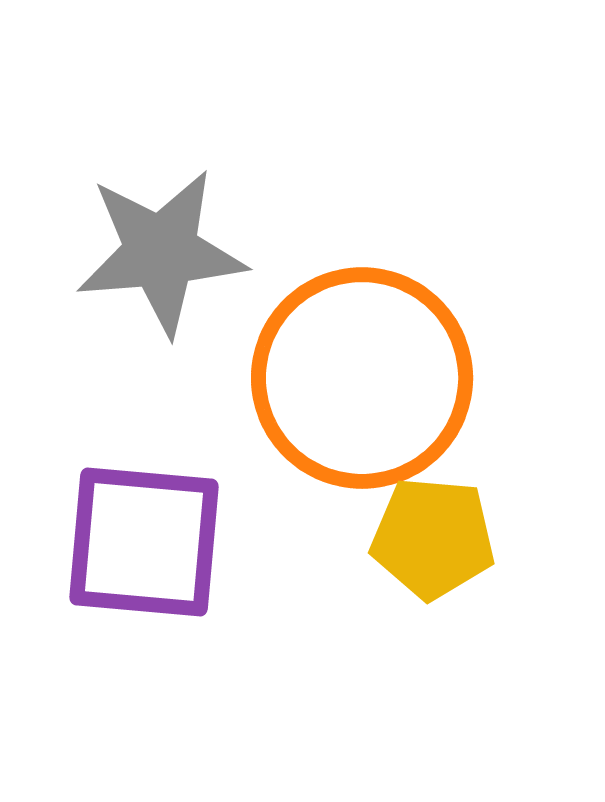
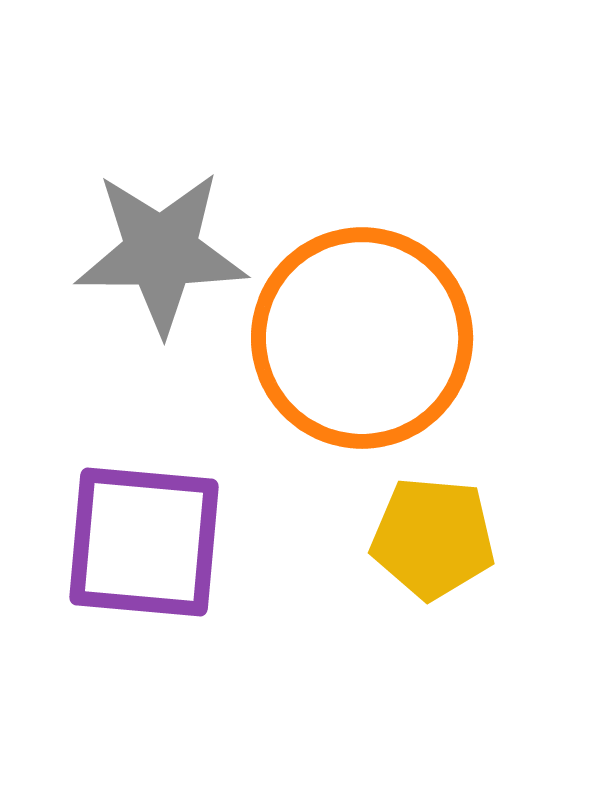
gray star: rotated 5 degrees clockwise
orange circle: moved 40 px up
